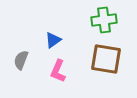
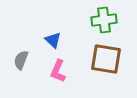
blue triangle: rotated 42 degrees counterclockwise
